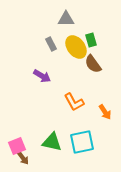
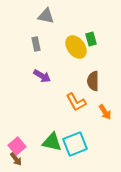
gray triangle: moved 20 px left, 3 px up; rotated 12 degrees clockwise
green rectangle: moved 1 px up
gray rectangle: moved 15 px left; rotated 16 degrees clockwise
brown semicircle: moved 17 px down; rotated 36 degrees clockwise
orange L-shape: moved 2 px right
cyan square: moved 7 px left, 2 px down; rotated 10 degrees counterclockwise
pink square: rotated 18 degrees counterclockwise
brown arrow: moved 7 px left, 1 px down
